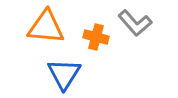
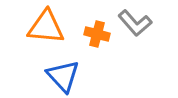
orange cross: moved 1 px right, 3 px up
blue triangle: moved 1 px left, 2 px down; rotated 15 degrees counterclockwise
